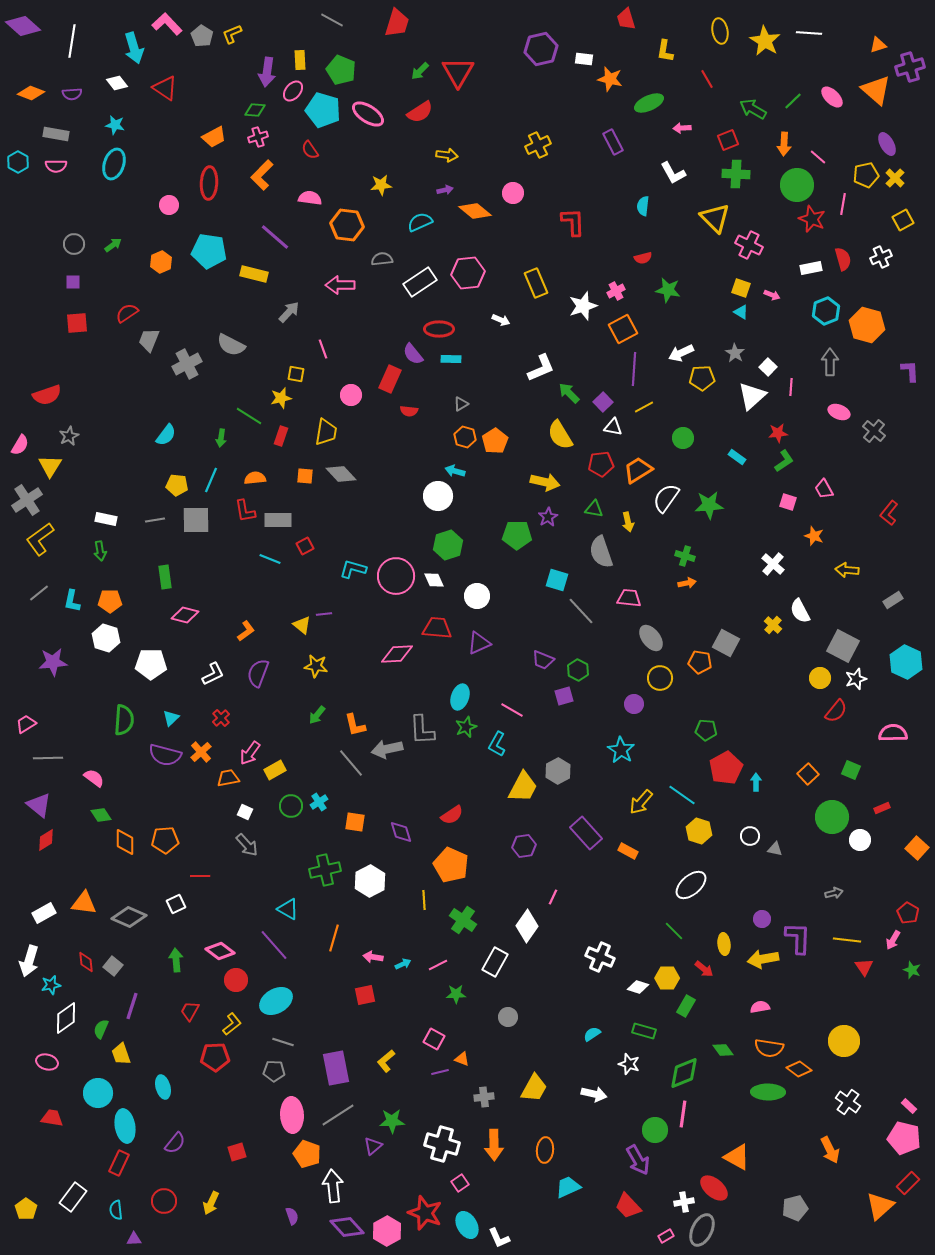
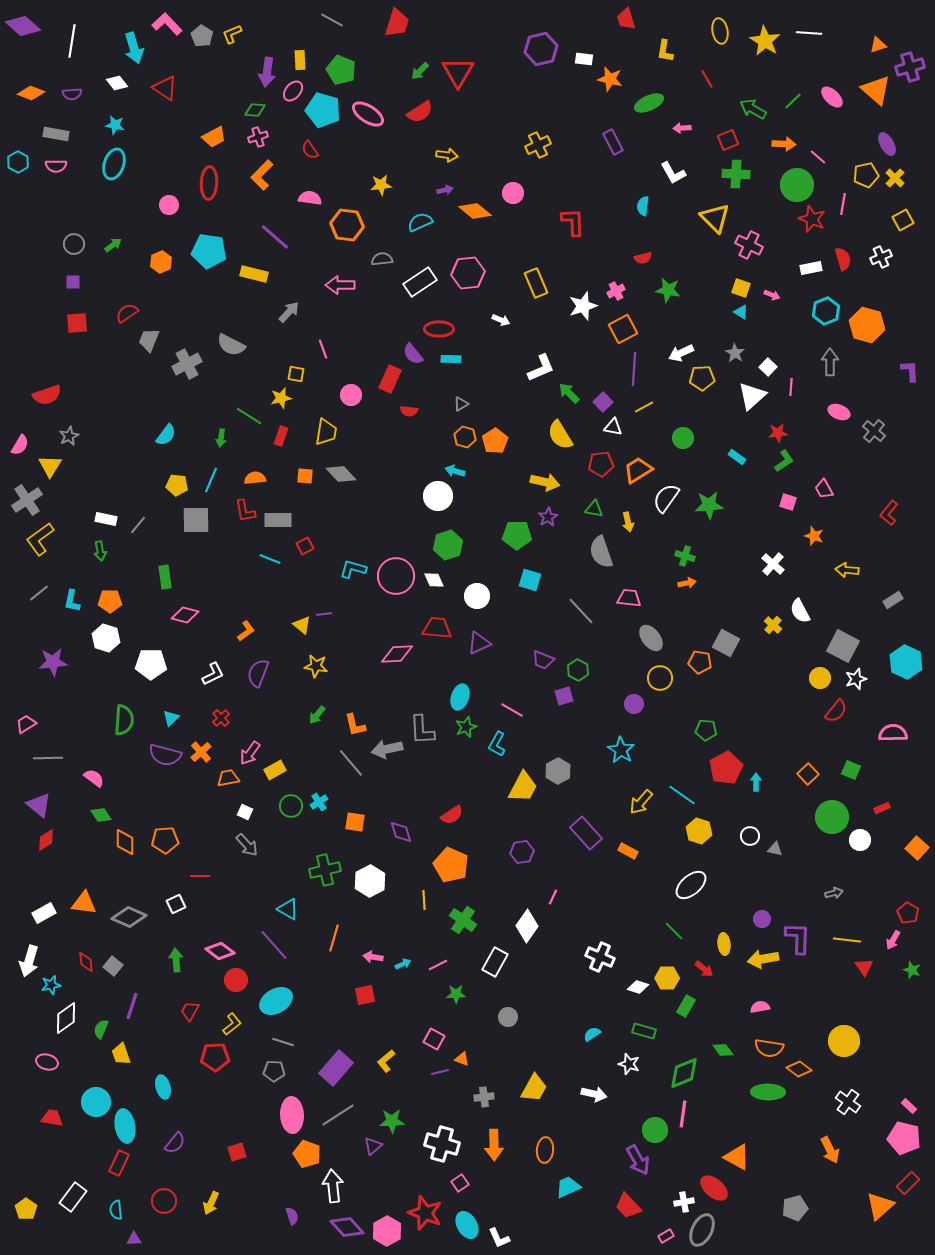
orange arrow at (784, 144): rotated 90 degrees counterclockwise
gray line at (155, 520): moved 17 px left, 5 px down; rotated 42 degrees counterclockwise
cyan square at (557, 580): moved 27 px left
purple hexagon at (524, 846): moved 2 px left, 6 px down
purple rectangle at (336, 1068): rotated 52 degrees clockwise
cyan circle at (98, 1093): moved 2 px left, 9 px down
